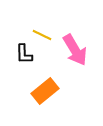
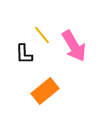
yellow line: rotated 24 degrees clockwise
pink arrow: moved 1 px left, 4 px up
